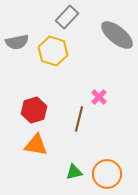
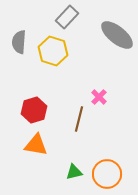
gray semicircle: moved 2 px right; rotated 105 degrees clockwise
